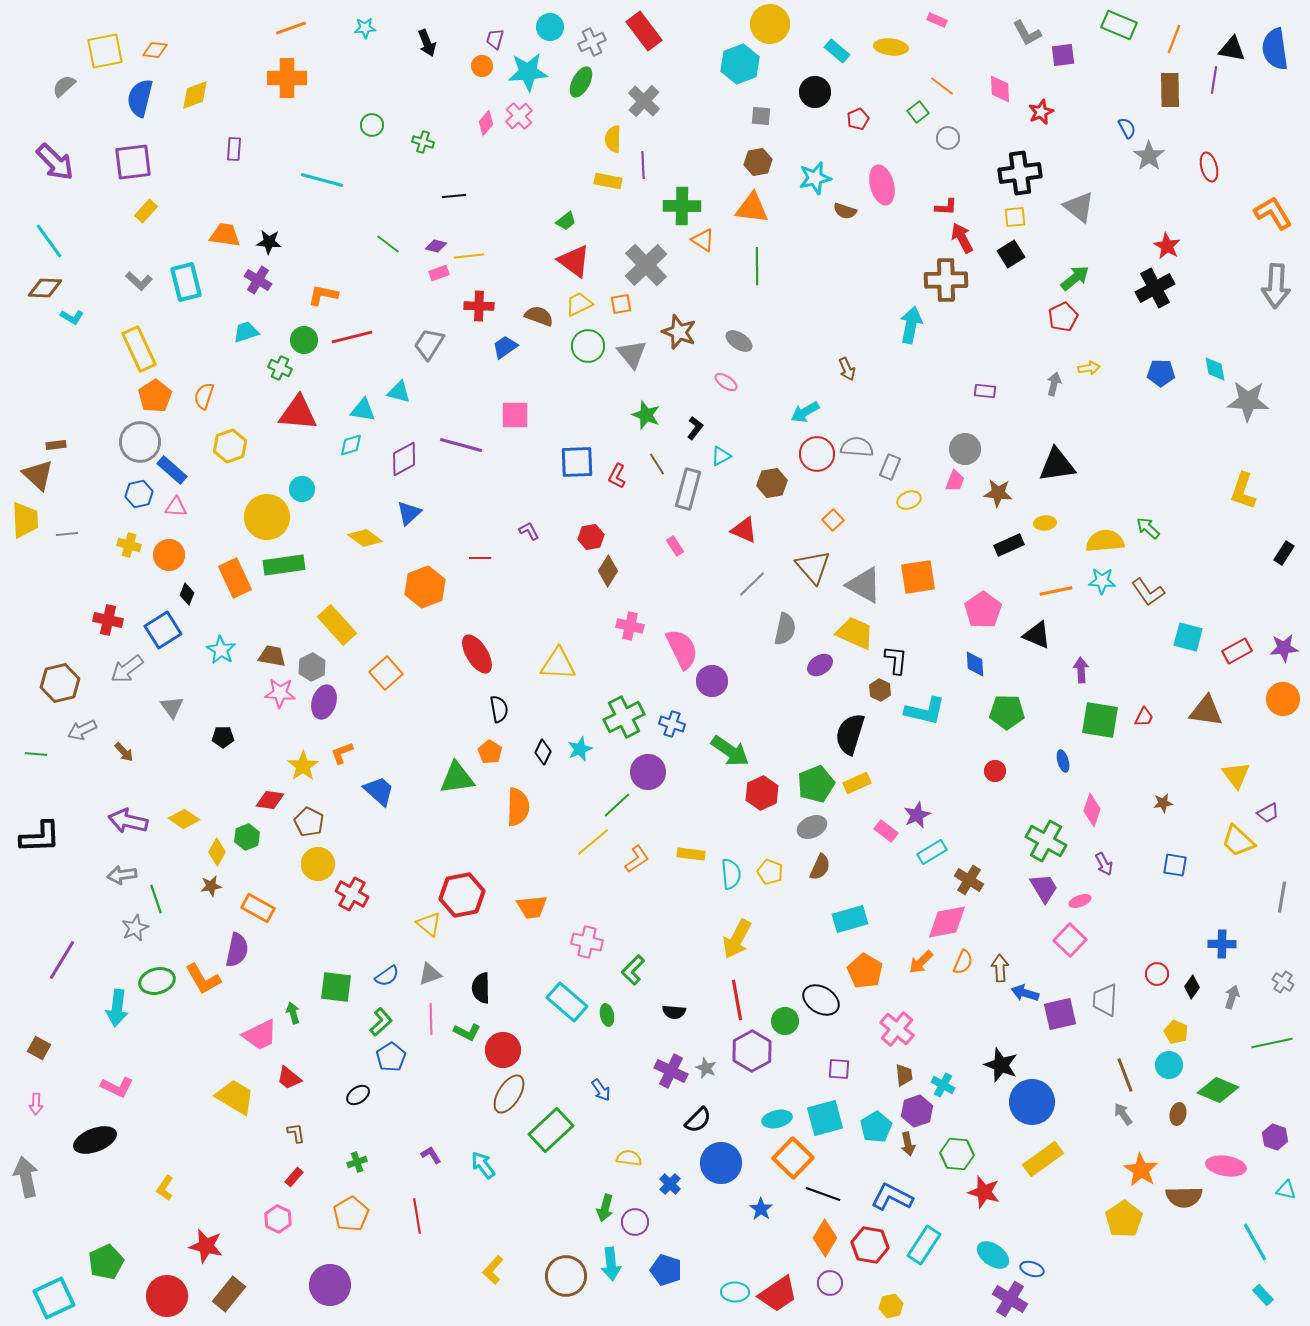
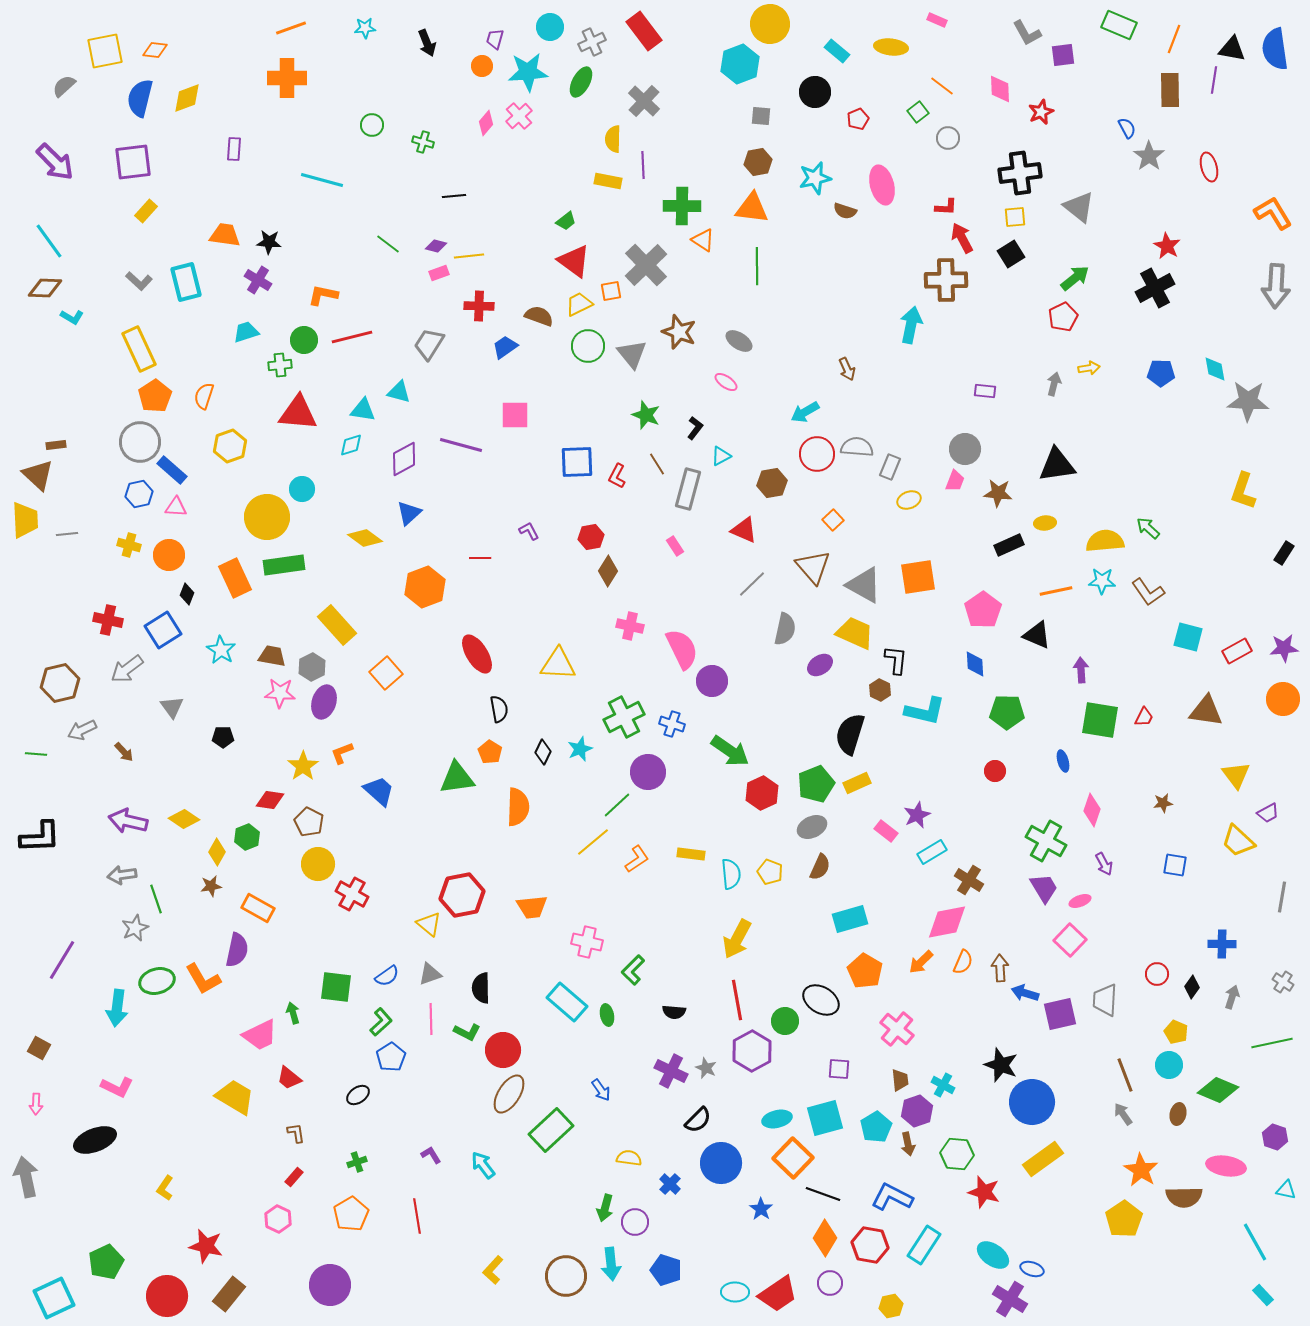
yellow diamond at (195, 95): moved 8 px left, 3 px down
orange square at (621, 304): moved 10 px left, 13 px up
green cross at (280, 368): moved 3 px up; rotated 30 degrees counterclockwise
brown trapezoid at (904, 1075): moved 4 px left, 5 px down
